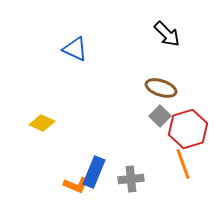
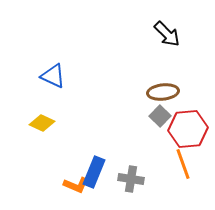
blue triangle: moved 22 px left, 27 px down
brown ellipse: moved 2 px right, 4 px down; rotated 24 degrees counterclockwise
red hexagon: rotated 12 degrees clockwise
gray cross: rotated 15 degrees clockwise
